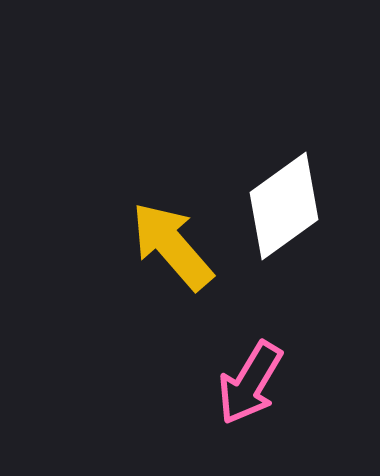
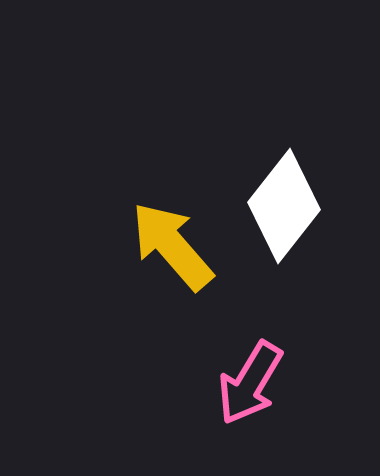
white diamond: rotated 16 degrees counterclockwise
